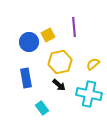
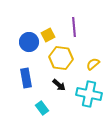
yellow hexagon: moved 1 px right, 4 px up; rotated 20 degrees clockwise
